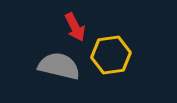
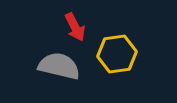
yellow hexagon: moved 6 px right, 1 px up
